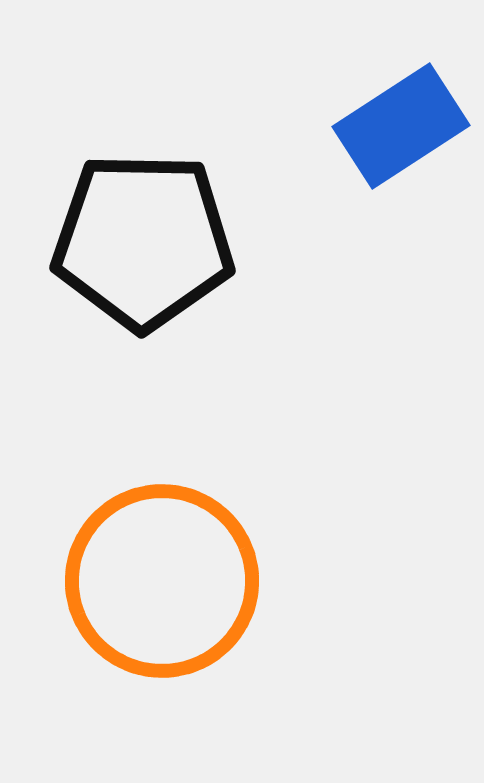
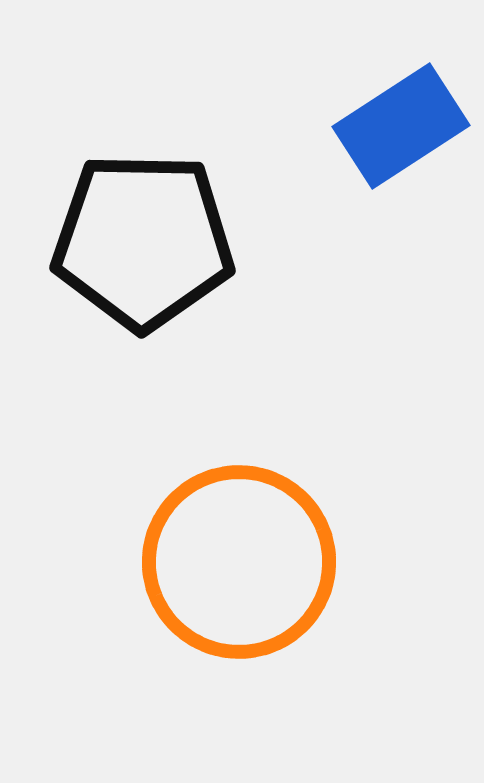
orange circle: moved 77 px right, 19 px up
